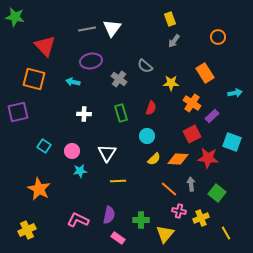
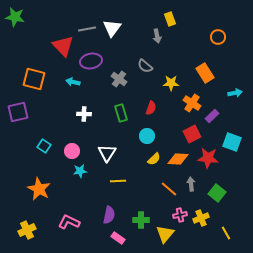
gray arrow at (174, 41): moved 17 px left, 5 px up; rotated 48 degrees counterclockwise
red triangle at (45, 46): moved 18 px right
pink cross at (179, 211): moved 1 px right, 4 px down; rotated 24 degrees counterclockwise
pink L-shape at (78, 220): moved 9 px left, 2 px down
